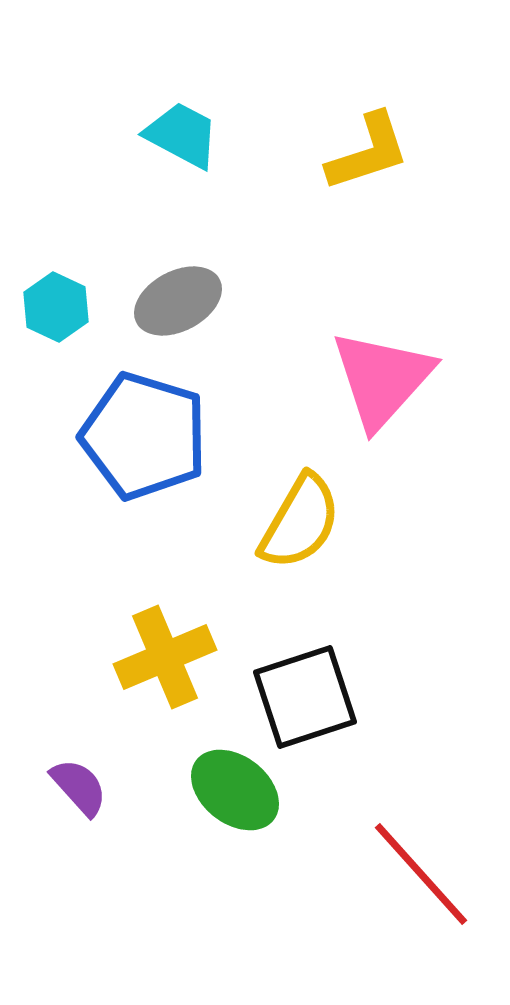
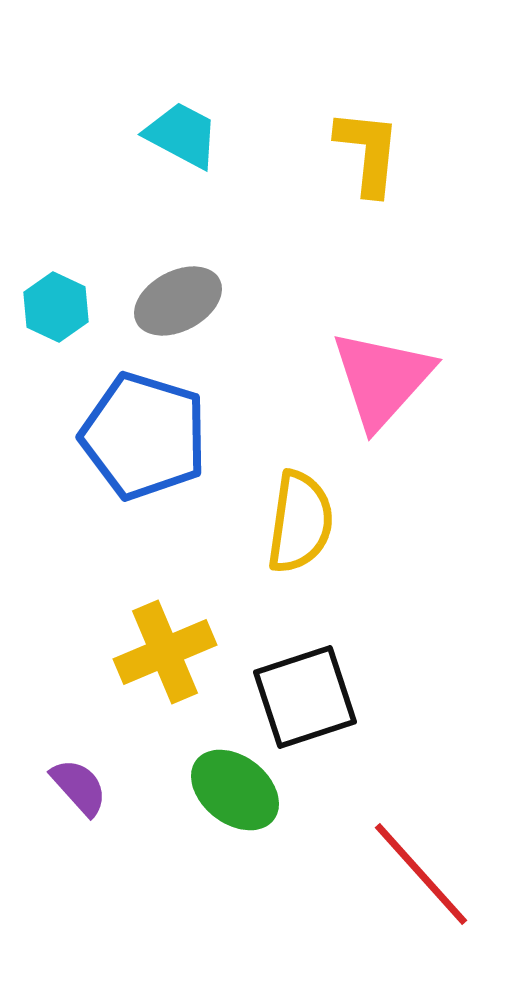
yellow L-shape: rotated 66 degrees counterclockwise
yellow semicircle: rotated 22 degrees counterclockwise
yellow cross: moved 5 px up
